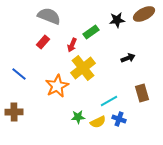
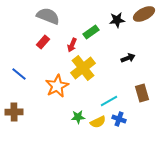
gray semicircle: moved 1 px left
